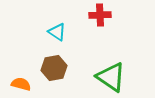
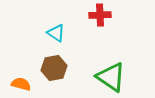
cyan triangle: moved 1 px left, 1 px down
